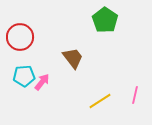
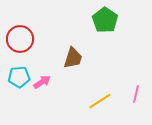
red circle: moved 2 px down
brown trapezoid: rotated 55 degrees clockwise
cyan pentagon: moved 5 px left, 1 px down
pink arrow: rotated 18 degrees clockwise
pink line: moved 1 px right, 1 px up
